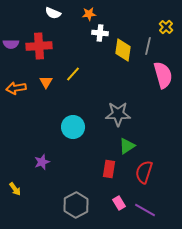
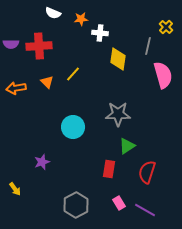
orange star: moved 8 px left, 5 px down
yellow diamond: moved 5 px left, 9 px down
orange triangle: moved 1 px right; rotated 16 degrees counterclockwise
red semicircle: moved 3 px right
